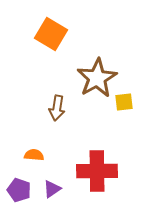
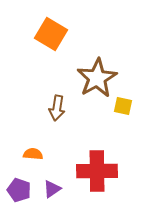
yellow square: moved 1 px left, 4 px down; rotated 18 degrees clockwise
orange semicircle: moved 1 px left, 1 px up
